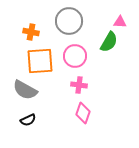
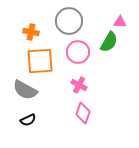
pink circle: moved 3 px right, 4 px up
pink cross: rotated 21 degrees clockwise
